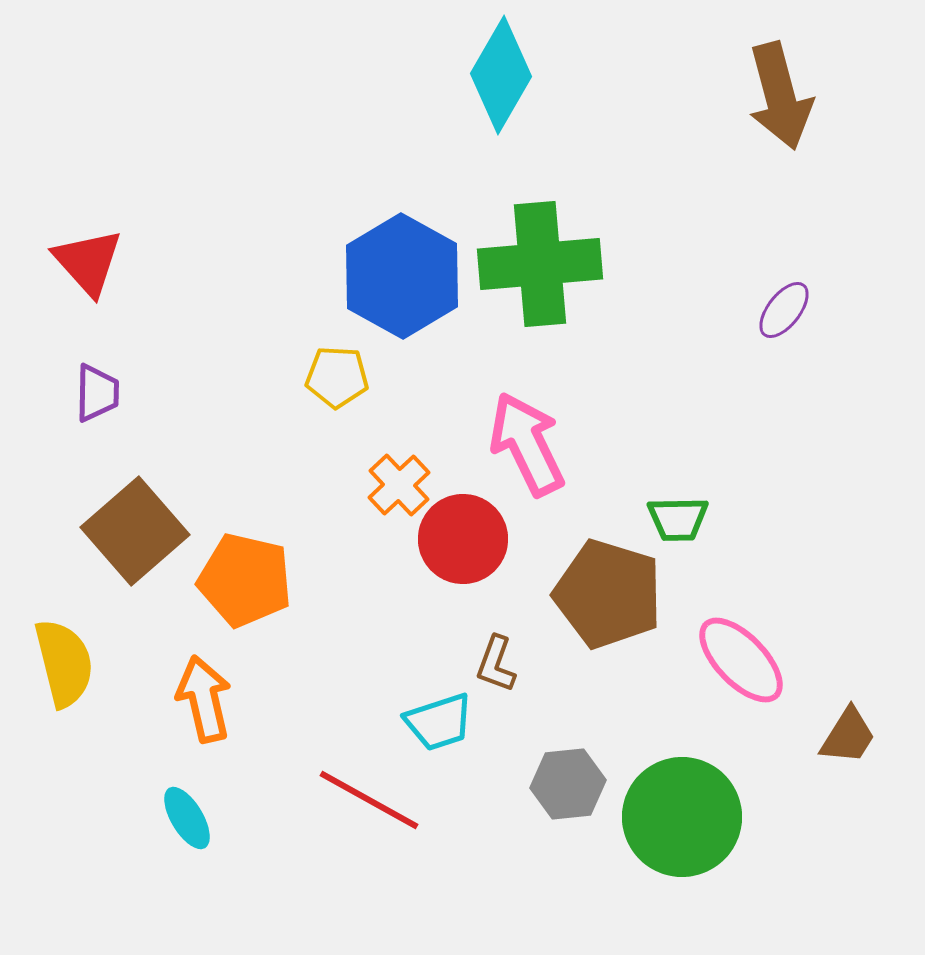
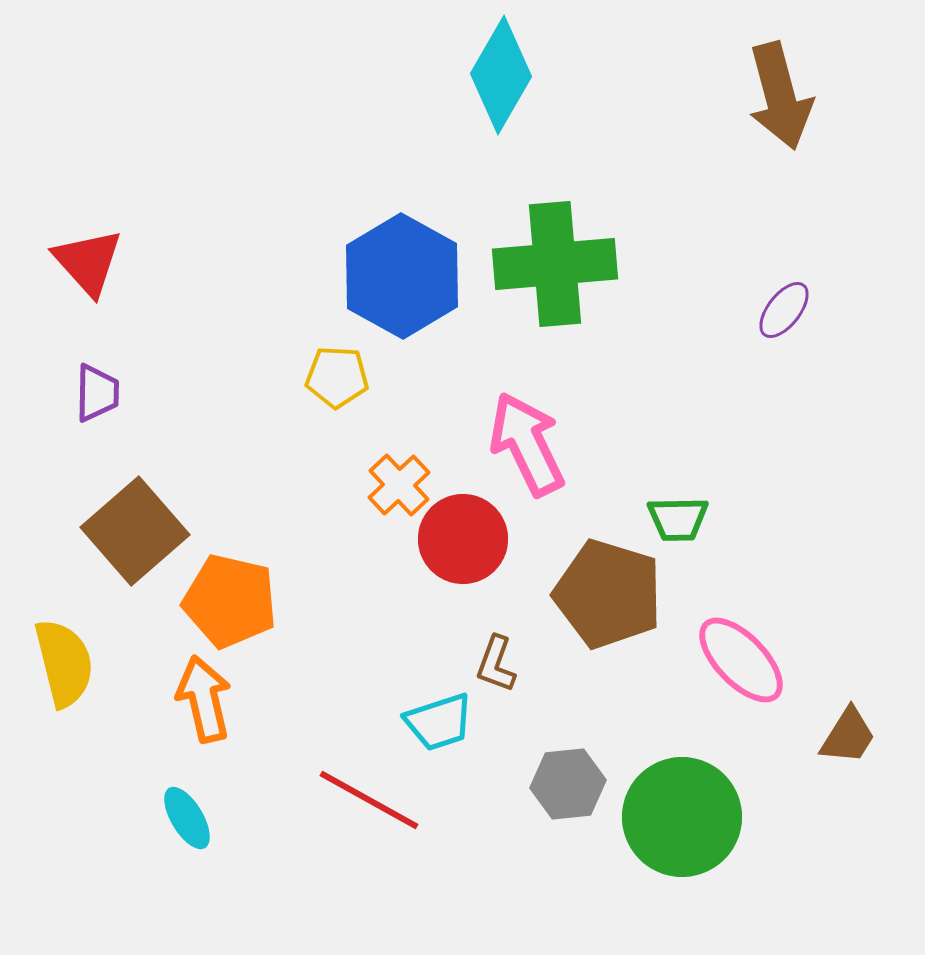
green cross: moved 15 px right
orange pentagon: moved 15 px left, 21 px down
